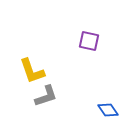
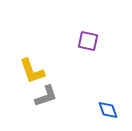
purple square: moved 1 px left
blue diamond: rotated 15 degrees clockwise
